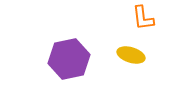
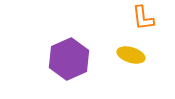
purple hexagon: rotated 12 degrees counterclockwise
